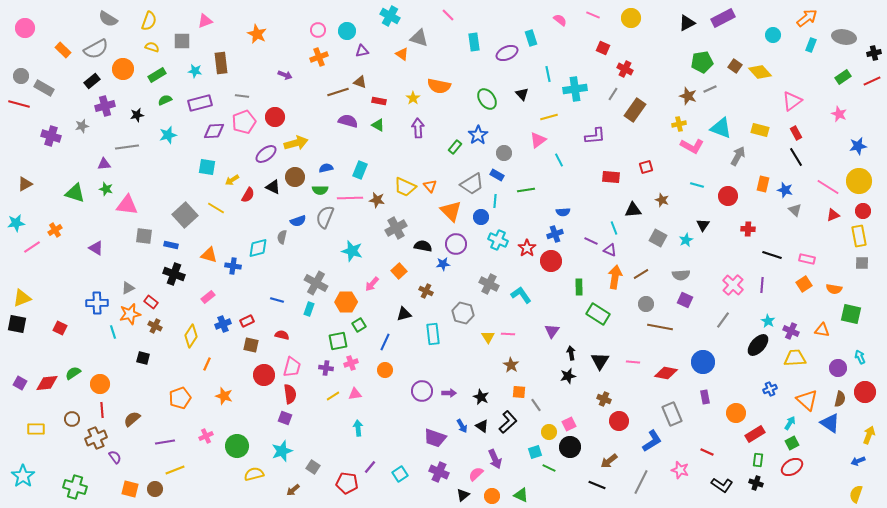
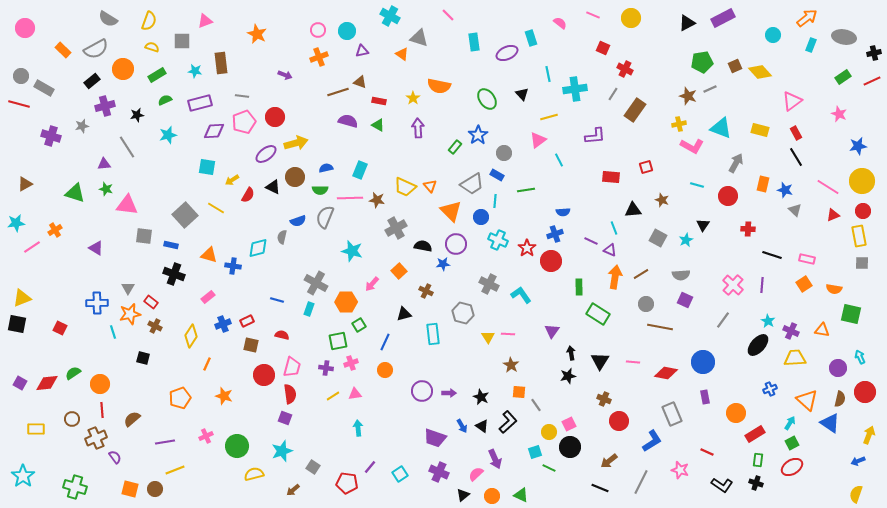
pink semicircle at (560, 20): moved 3 px down
brown square at (735, 66): rotated 32 degrees clockwise
gray line at (127, 147): rotated 65 degrees clockwise
gray arrow at (738, 156): moved 2 px left, 7 px down
yellow circle at (859, 181): moved 3 px right
gray triangle at (128, 288): rotated 32 degrees counterclockwise
black line at (597, 485): moved 3 px right, 3 px down
